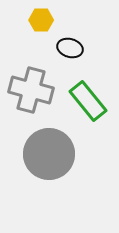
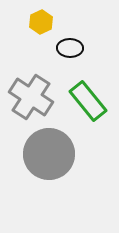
yellow hexagon: moved 2 px down; rotated 25 degrees counterclockwise
black ellipse: rotated 15 degrees counterclockwise
gray cross: moved 7 px down; rotated 18 degrees clockwise
